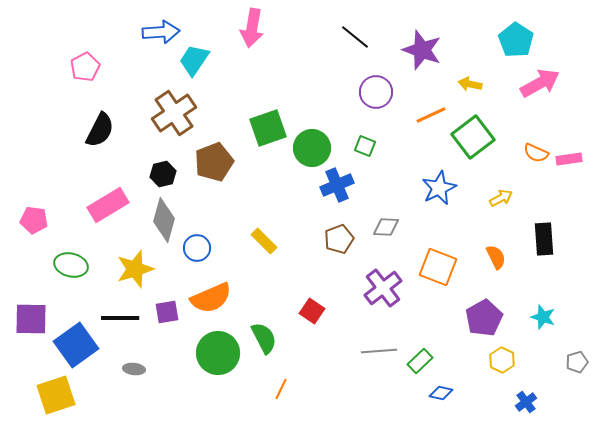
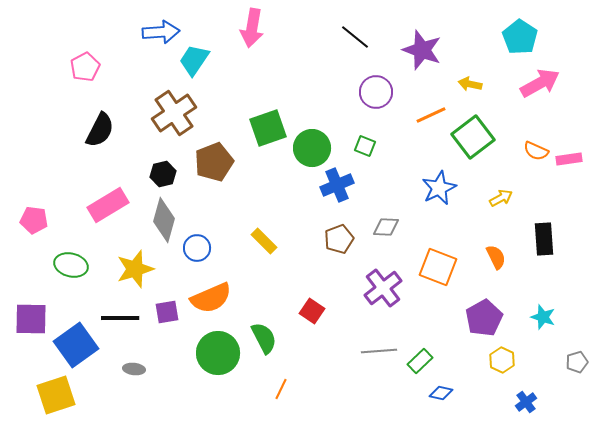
cyan pentagon at (516, 40): moved 4 px right, 3 px up
orange semicircle at (536, 153): moved 2 px up
